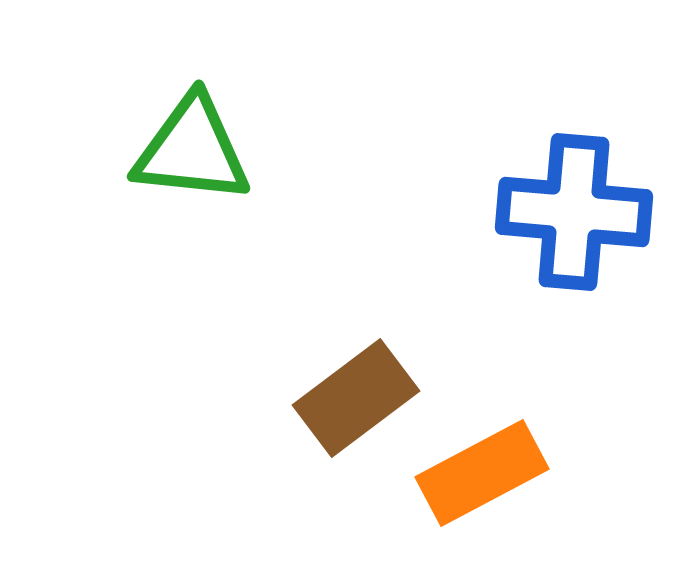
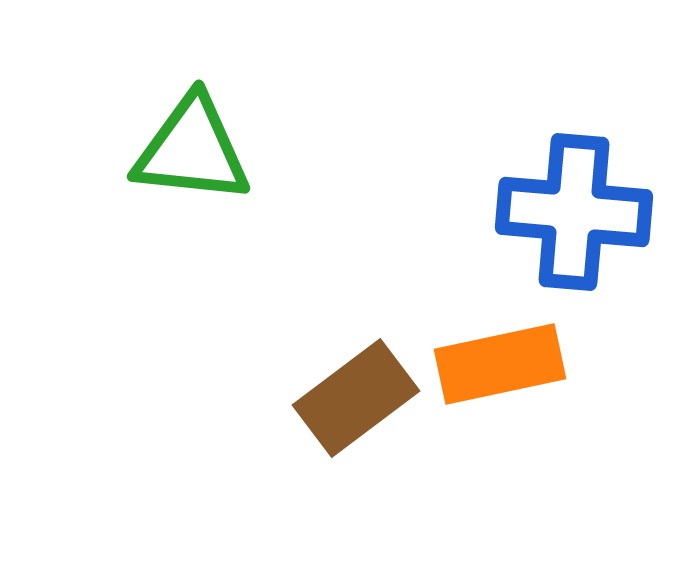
orange rectangle: moved 18 px right, 109 px up; rotated 16 degrees clockwise
